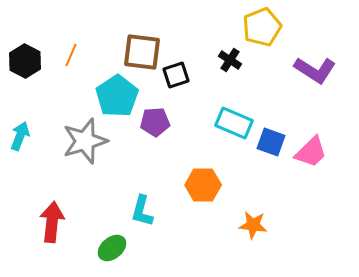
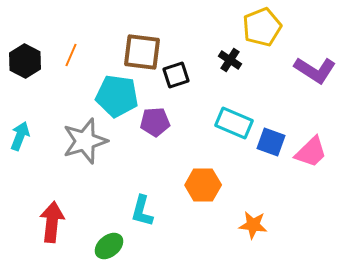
cyan pentagon: rotated 30 degrees counterclockwise
green ellipse: moved 3 px left, 2 px up
